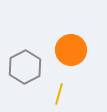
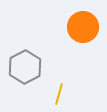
orange circle: moved 12 px right, 23 px up
